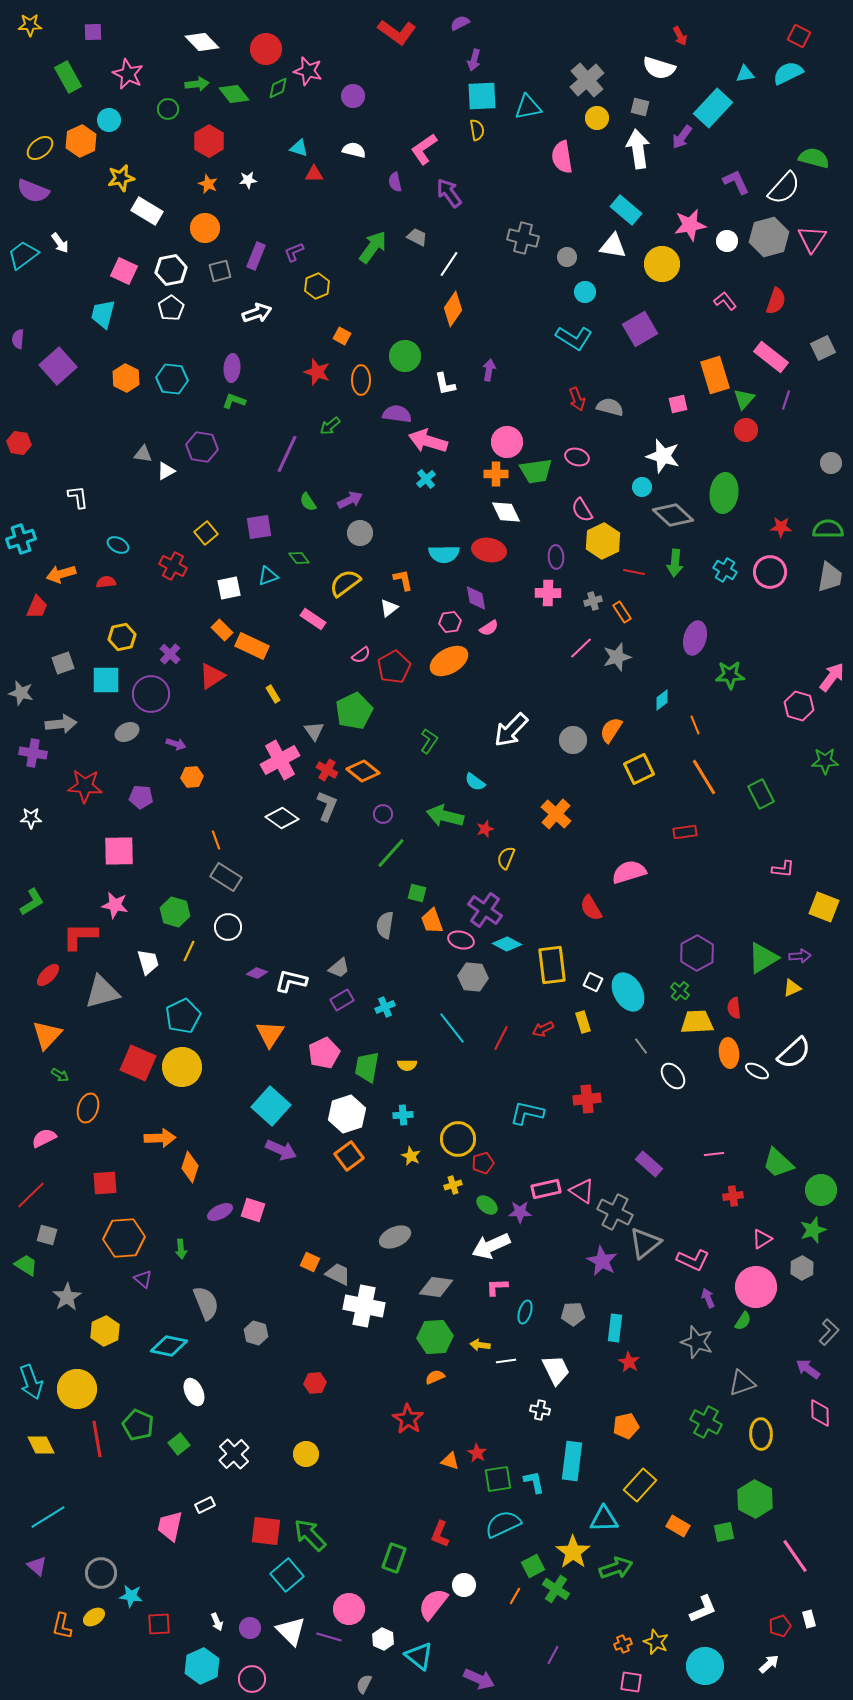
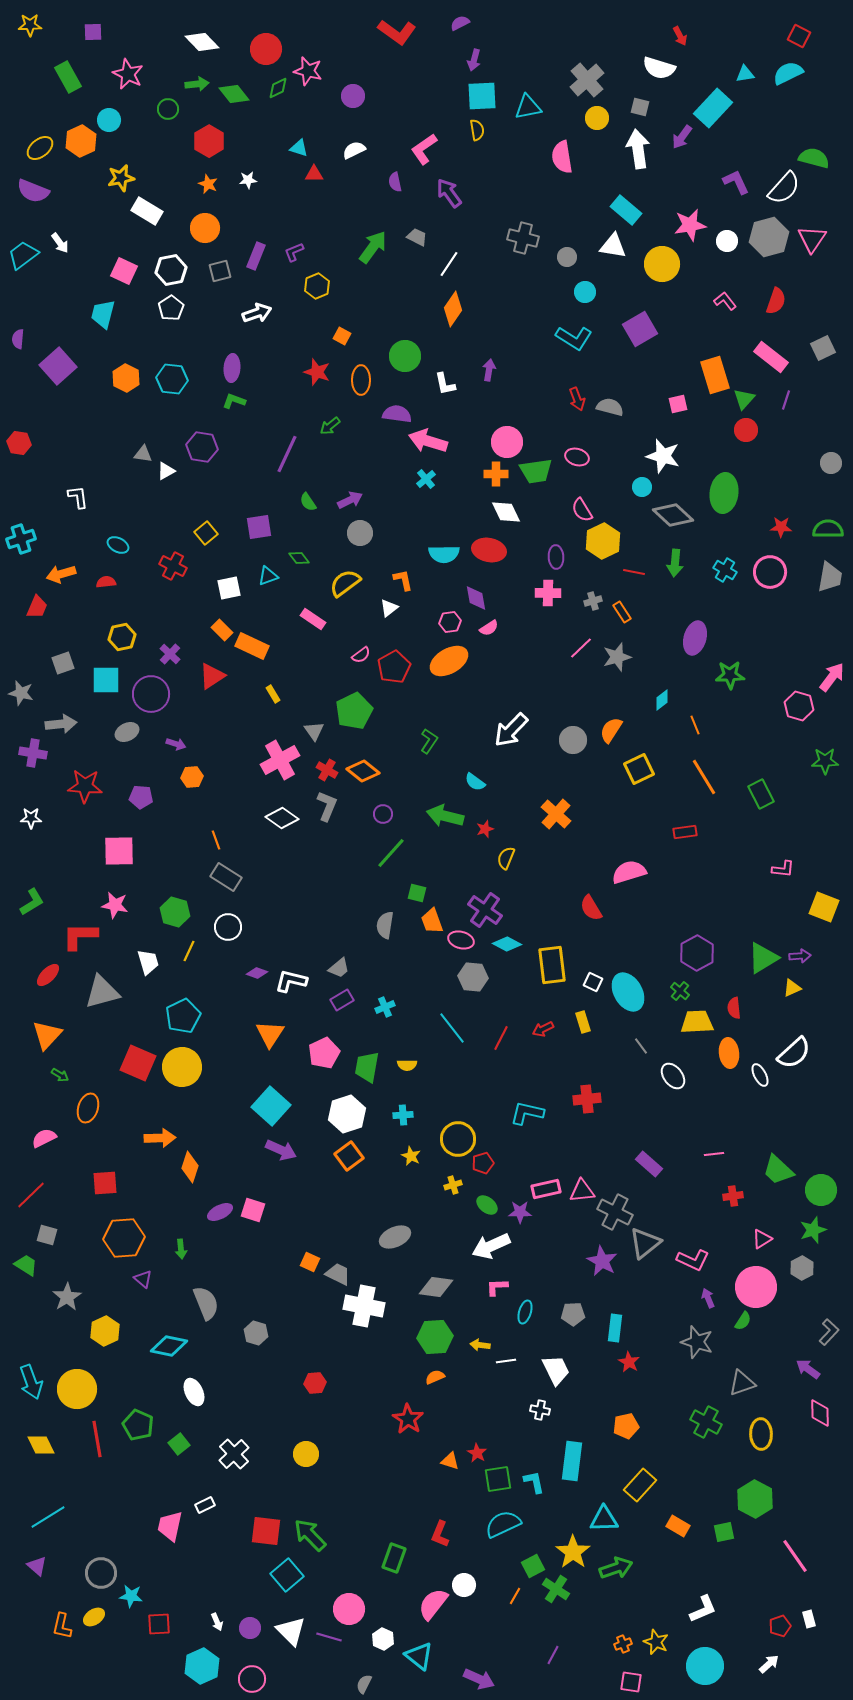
white semicircle at (354, 150): rotated 40 degrees counterclockwise
white ellipse at (757, 1071): moved 3 px right, 4 px down; rotated 35 degrees clockwise
green trapezoid at (778, 1163): moved 7 px down
pink triangle at (582, 1191): rotated 40 degrees counterclockwise
